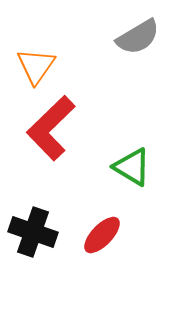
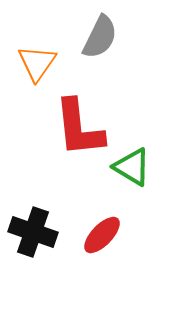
gray semicircle: moved 38 px left; rotated 33 degrees counterclockwise
orange triangle: moved 1 px right, 3 px up
red L-shape: moved 28 px right; rotated 52 degrees counterclockwise
